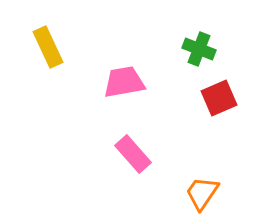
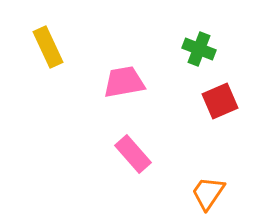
red square: moved 1 px right, 3 px down
orange trapezoid: moved 6 px right
